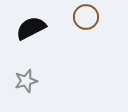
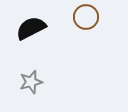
gray star: moved 5 px right, 1 px down
